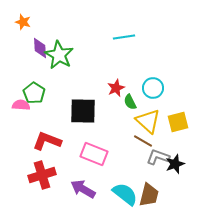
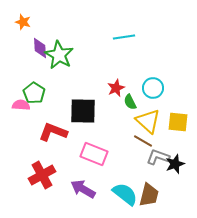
yellow square: rotated 20 degrees clockwise
red L-shape: moved 6 px right, 9 px up
red cross: rotated 12 degrees counterclockwise
